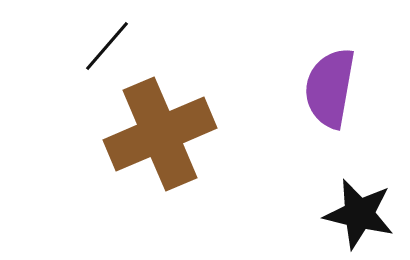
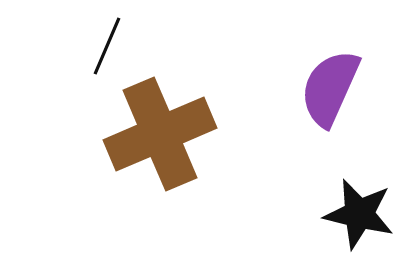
black line: rotated 18 degrees counterclockwise
purple semicircle: rotated 14 degrees clockwise
